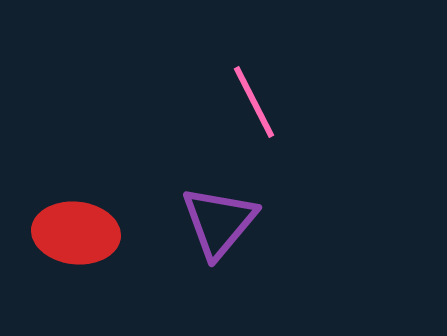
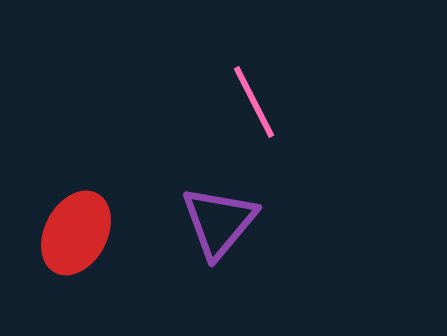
red ellipse: rotated 68 degrees counterclockwise
